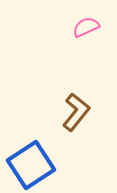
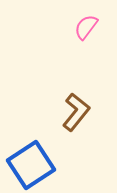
pink semicircle: rotated 28 degrees counterclockwise
